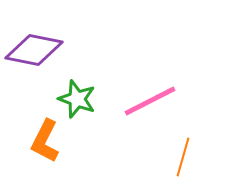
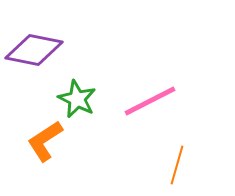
green star: rotated 6 degrees clockwise
orange L-shape: rotated 30 degrees clockwise
orange line: moved 6 px left, 8 px down
